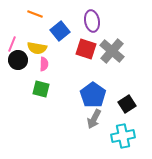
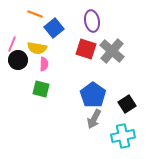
blue square: moved 6 px left, 3 px up
